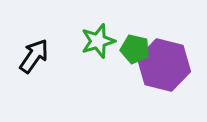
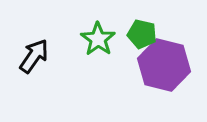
green star: moved 2 px up; rotated 20 degrees counterclockwise
green pentagon: moved 7 px right, 15 px up
